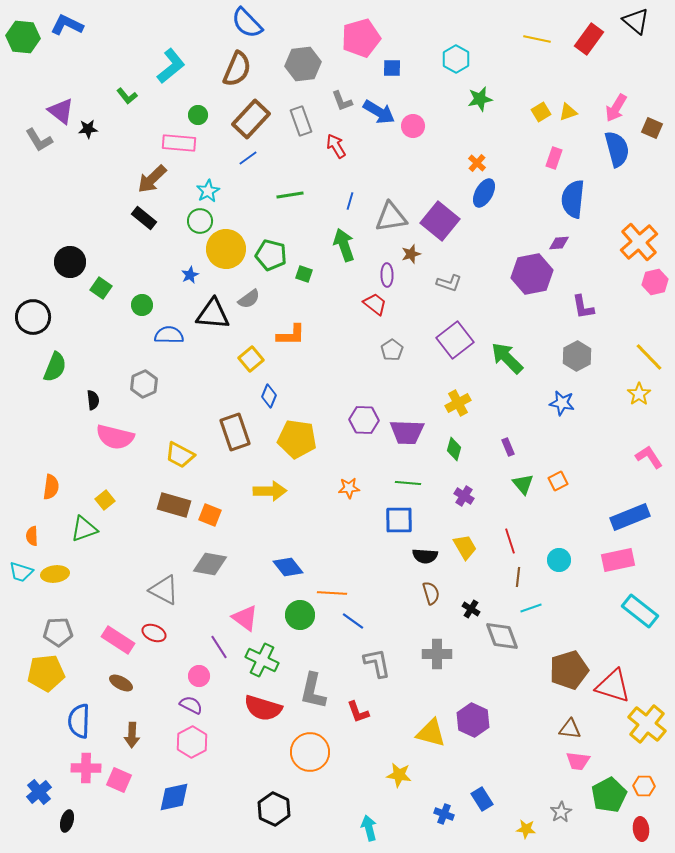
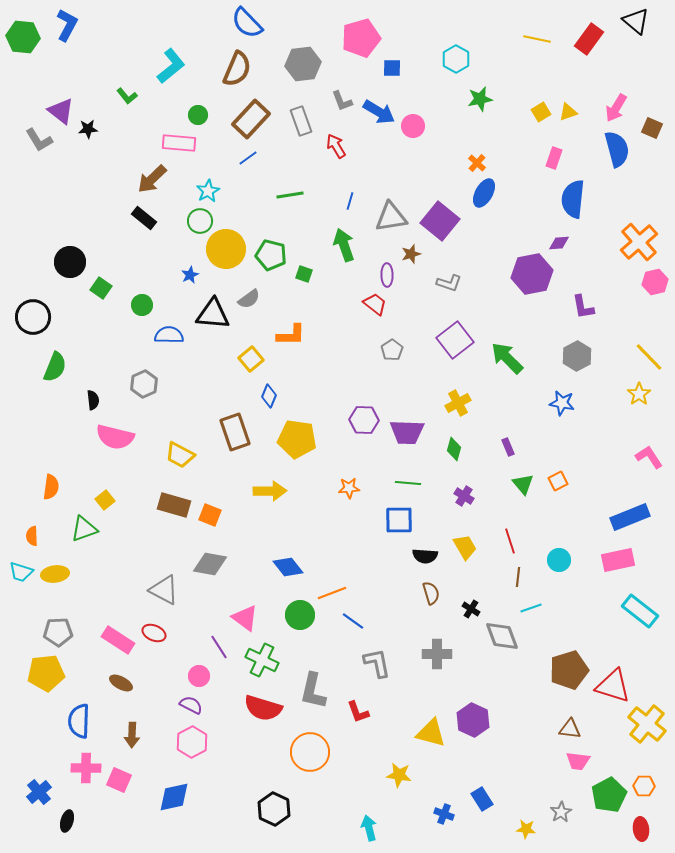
blue L-shape at (67, 25): rotated 92 degrees clockwise
orange line at (332, 593): rotated 24 degrees counterclockwise
